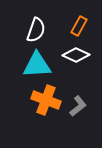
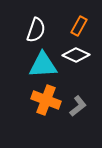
cyan triangle: moved 6 px right
